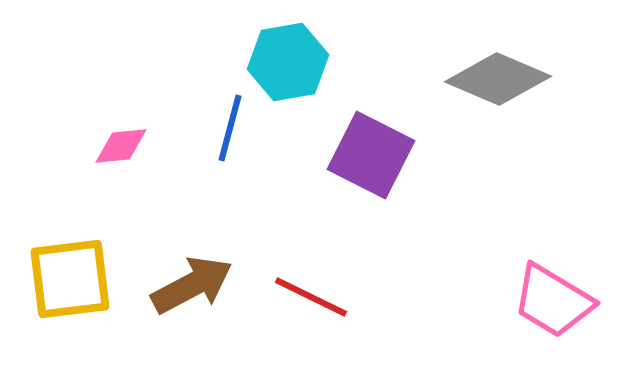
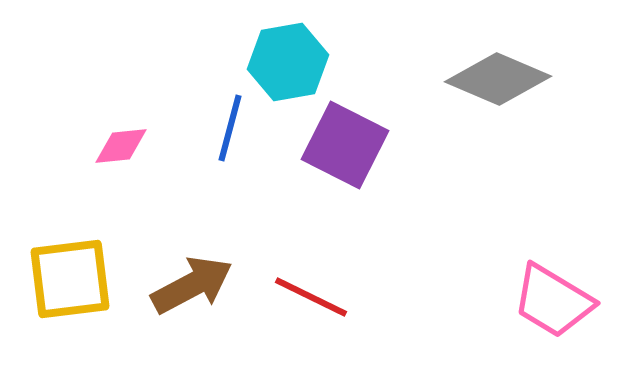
purple square: moved 26 px left, 10 px up
